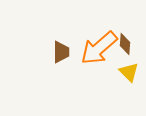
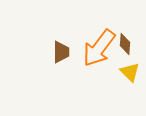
orange arrow: rotated 12 degrees counterclockwise
yellow triangle: moved 1 px right
